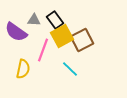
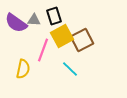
black rectangle: moved 1 px left, 4 px up; rotated 18 degrees clockwise
purple semicircle: moved 9 px up
